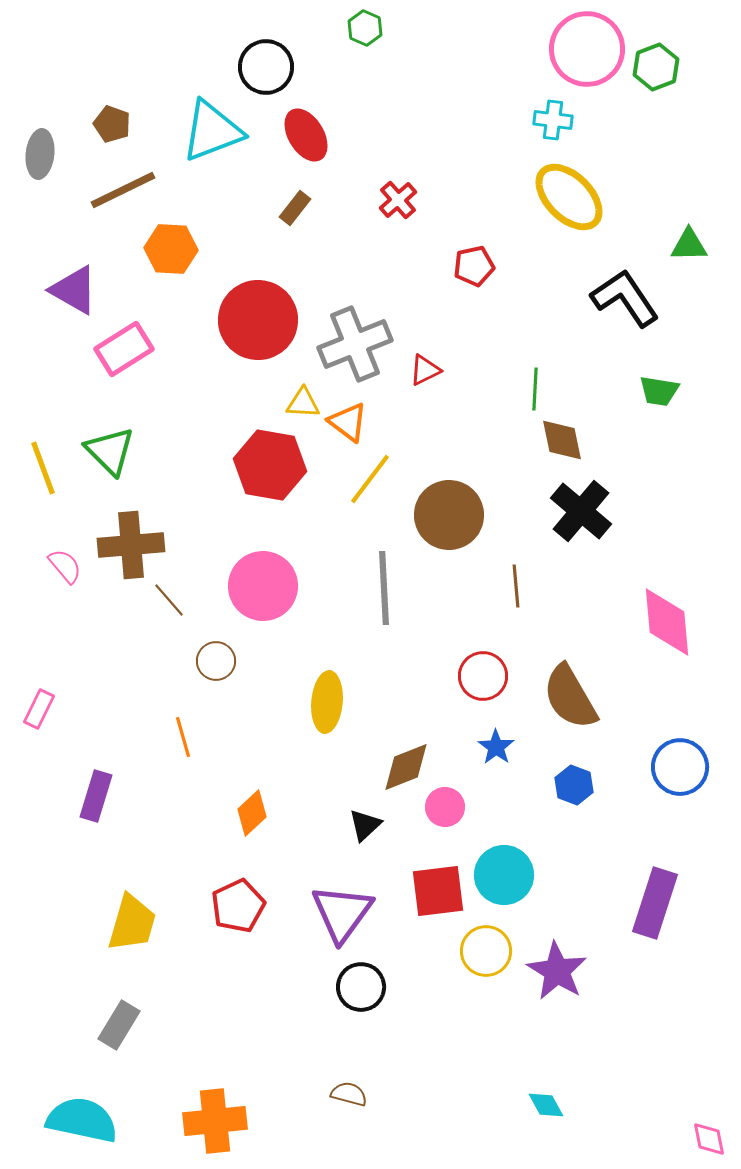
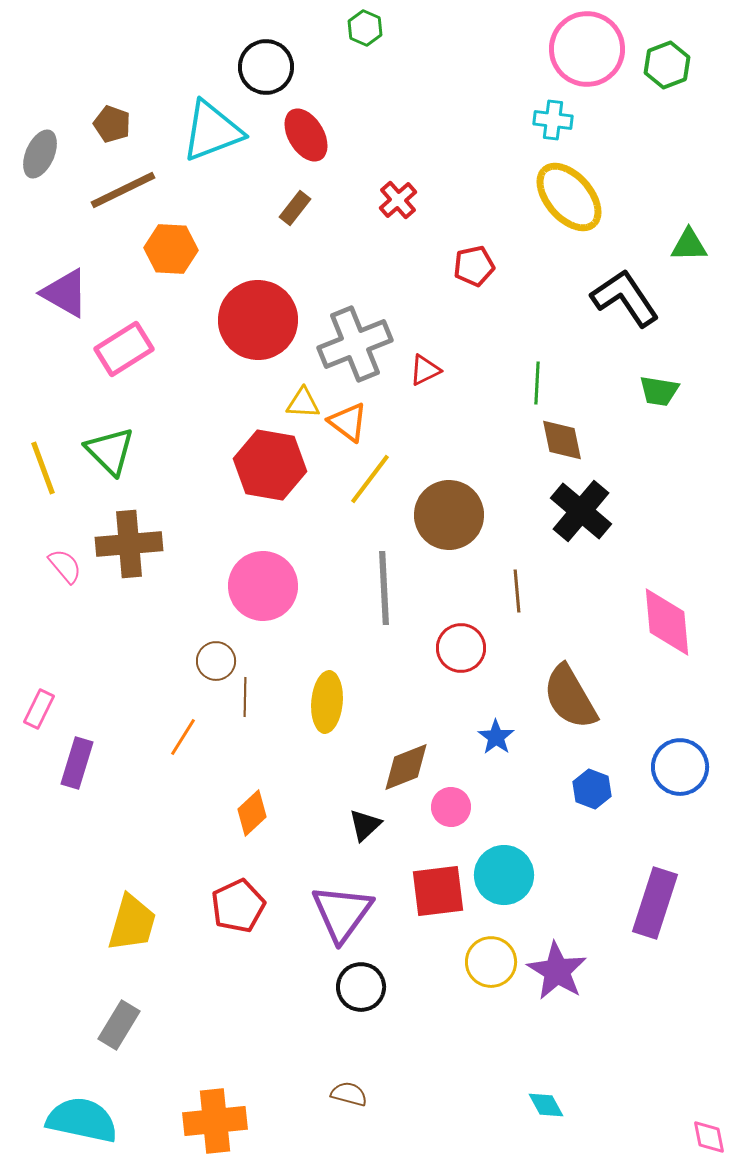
green hexagon at (656, 67): moved 11 px right, 2 px up
gray ellipse at (40, 154): rotated 18 degrees clockwise
yellow ellipse at (569, 197): rotated 4 degrees clockwise
purple triangle at (74, 290): moved 9 px left, 3 px down
green line at (535, 389): moved 2 px right, 6 px up
brown cross at (131, 545): moved 2 px left, 1 px up
brown line at (516, 586): moved 1 px right, 5 px down
brown line at (169, 600): moved 76 px right, 97 px down; rotated 42 degrees clockwise
red circle at (483, 676): moved 22 px left, 28 px up
orange line at (183, 737): rotated 48 degrees clockwise
blue star at (496, 747): moved 10 px up
blue hexagon at (574, 785): moved 18 px right, 4 px down
purple rectangle at (96, 796): moved 19 px left, 33 px up
pink circle at (445, 807): moved 6 px right
yellow circle at (486, 951): moved 5 px right, 11 px down
pink diamond at (709, 1139): moved 2 px up
